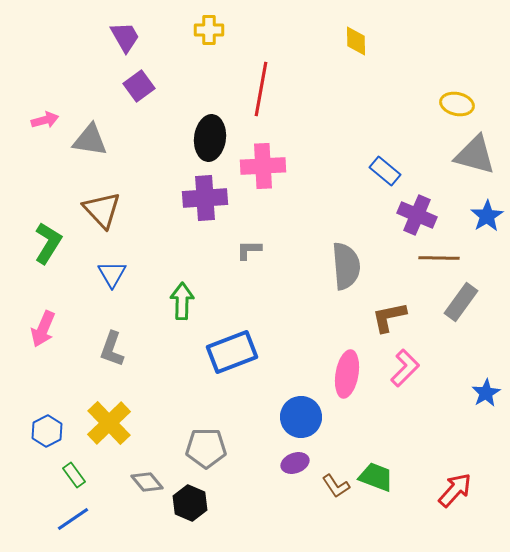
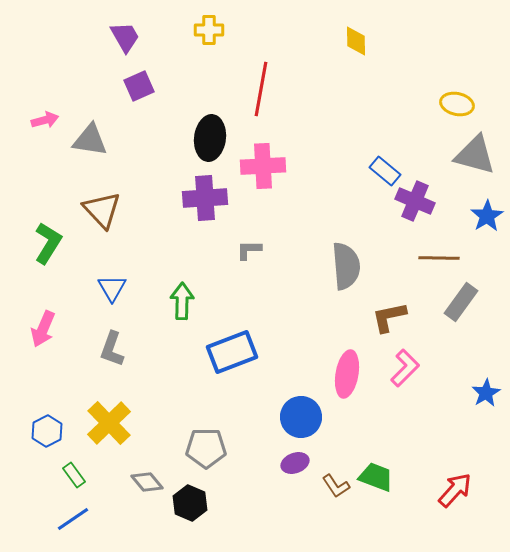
purple square at (139, 86): rotated 12 degrees clockwise
purple cross at (417, 215): moved 2 px left, 14 px up
blue triangle at (112, 274): moved 14 px down
